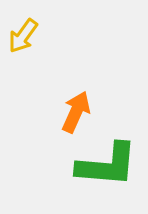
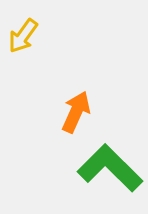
green L-shape: moved 3 px right, 3 px down; rotated 140 degrees counterclockwise
